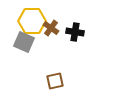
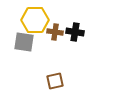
yellow hexagon: moved 3 px right, 1 px up
brown cross: moved 4 px right, 4 px down; rotated 28 degrees counterclockwise
gray square: rotated 15 degrees counterclockwise
